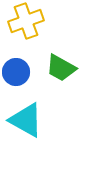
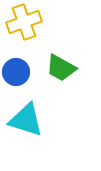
yellow cross: moved 2 px left, 1 px down
cyan triangle: rotated 12 degrees counterclockwise
